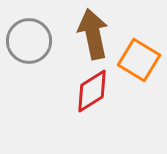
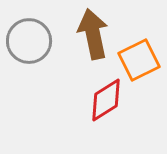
orange square: rotated 33 degrees clockwise
red diamond: moved 14 px right, 9 px down
